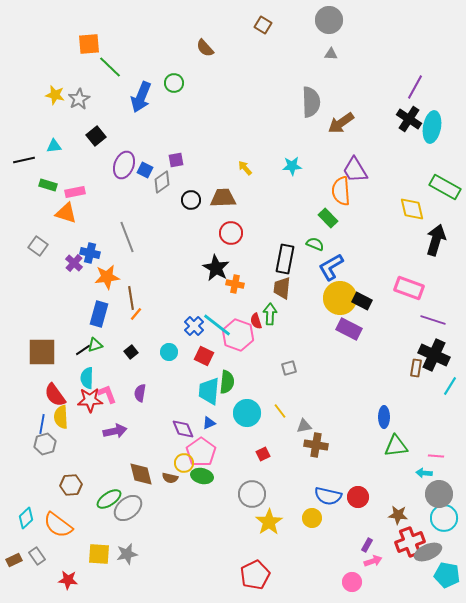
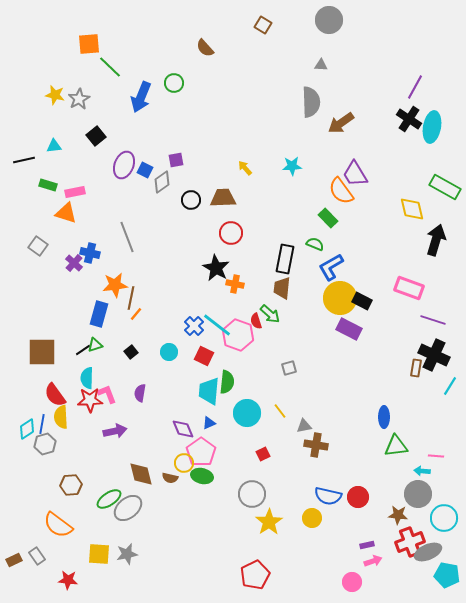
gray triangle at (331, 54): moved 10 px left, 11 px down
purple trapezoid at (355, 170): moved 4 px down
orange semicircle at (341, 191): rotated 32 degrees counterclockwise
orange star at (107, 277): moved 8 px right, 8 px down
brown line at (131, 298): rotated 20 degrees clockwise
green arrow at (270, 314): rotated 130 degrees clockwise
cyan arrow at (424, 473): moved 2 px left, 2 px up
gray circle at (439, 494): moved 21 px left
cyan diamond at (26, 518): moved 1 px right, 89 px up; rotated 10 degrees clockwise
purple rectangle at (367, 545): rotated 48 degrees clockwise
